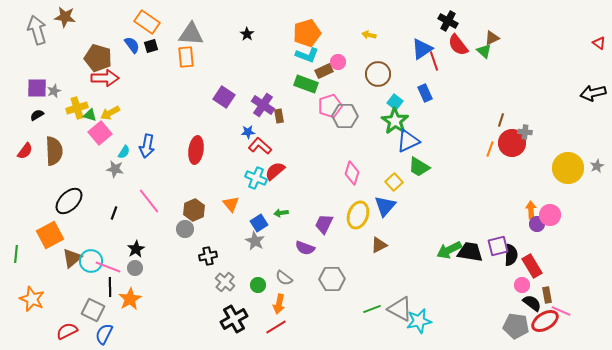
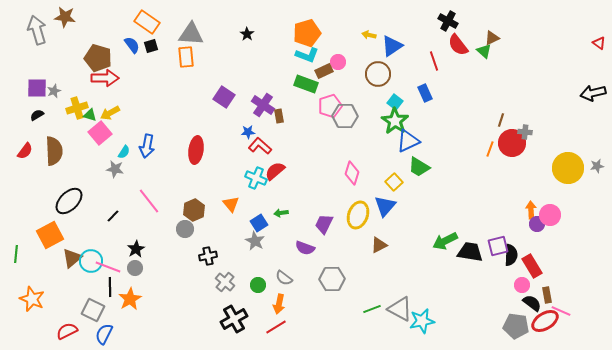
blue triangle at (422, 49): moved 30 px left, 3 px up
gray star at (597, 166): rotated 16 degrees clockwise
black line at (114, 213): moved 1 px left, 3 px down; rotated 24 degrees clockwise
green arrow at (449, 250): moved 4 px left, 9 px up
cyan star at (419, 321): moved 3 px right
